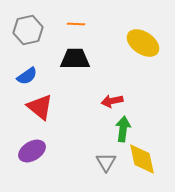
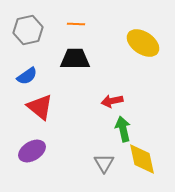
green arrow: rotated 20 degrees counterclockwise
gray triangle: moved 2 px left, 1 px down
